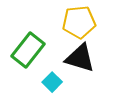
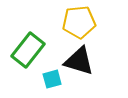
black triangle: moved 1 px left, 3 px down
cyan square: moved 3 px up; rotated 30 degrees clockwise
